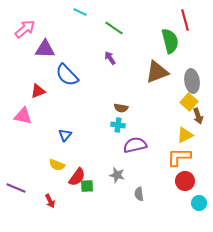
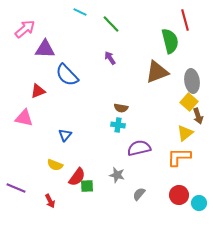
green line: moved 3 px left, 4 px up; rotated 12 degrees clockwise
pink triangle: moved 1 px right, 2 px down
yellow triangle: moved 2 px up; rotated 12 degrees counterclockwise
purple semicircle: moved 4 px right, 3 px down
yellow semicircle: moved 2 px left
red circle: moved 6 px left, 14 px down
gray semicircle: rotated 48 degrees clockwise
